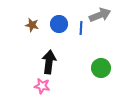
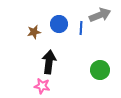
brown star: moved 2 px right, 7 px down; rotated 24 degrees counterclockwise
green circle: moved 1 px left, 2 px down
